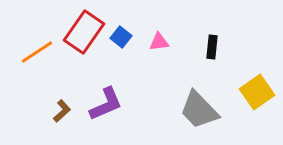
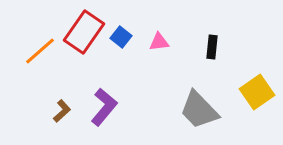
orange line: moved 3 px right, 1 px up; rotated 8 degrees counterclockwise
purple L-shape: moved 2 px left, 3 px down; rotated 27 degrees counterclockwise
